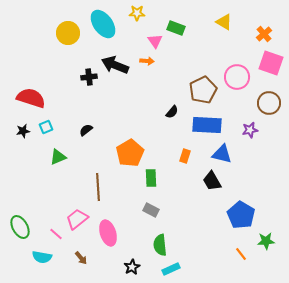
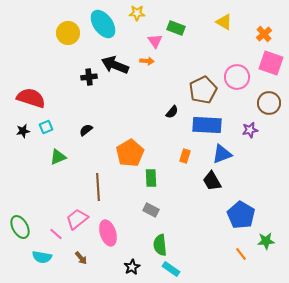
blue triangle at (222, 154): rotated 35 degrees counterclockwise
cyan rectangle at (171, 269): rotated 60 degrees clockwise
